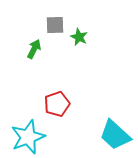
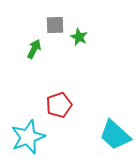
red pentagon: moved 2 px right, 1 px down
